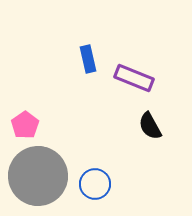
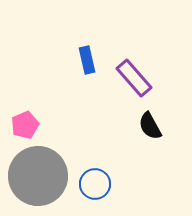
blue rectangle: moved 1 px left, 1 px down
purple rectangle: rotated 27 degrees clockwise
pink pentagon: rotated 12 degrees clockwise
